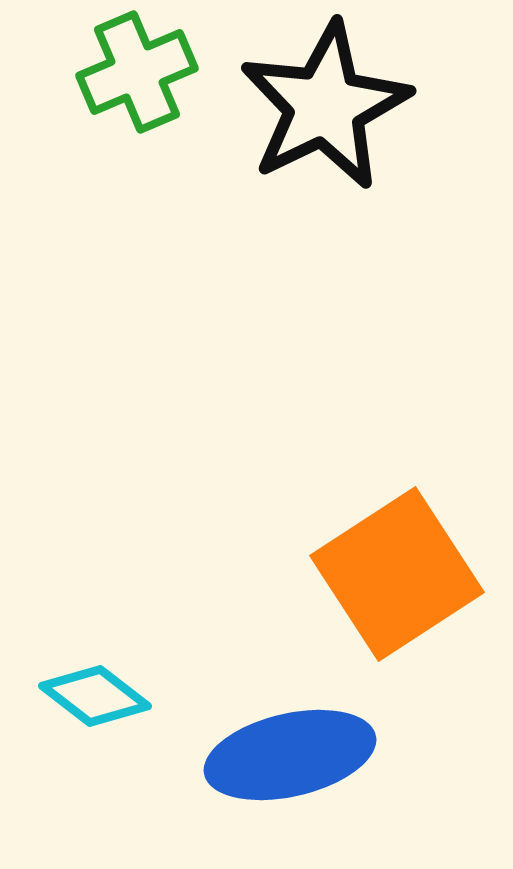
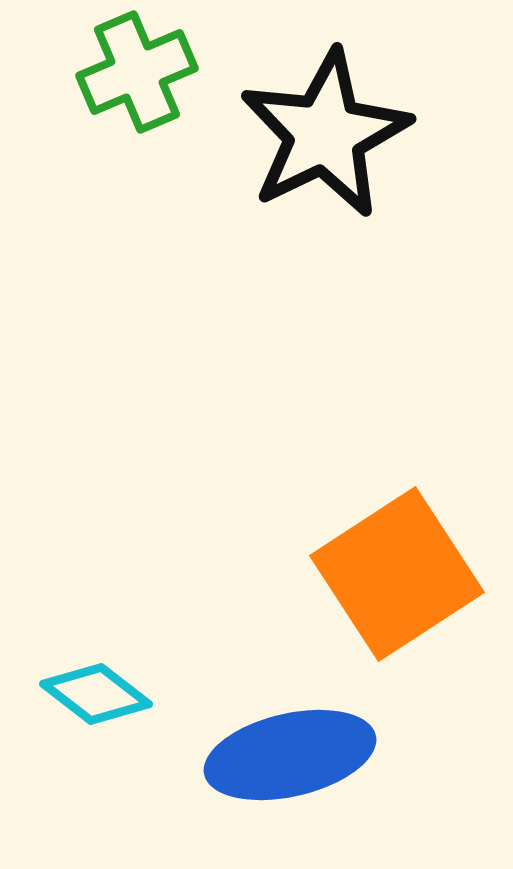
black star: moved 28 px down
cyan diamond: moved 1 px right, 2 px up
